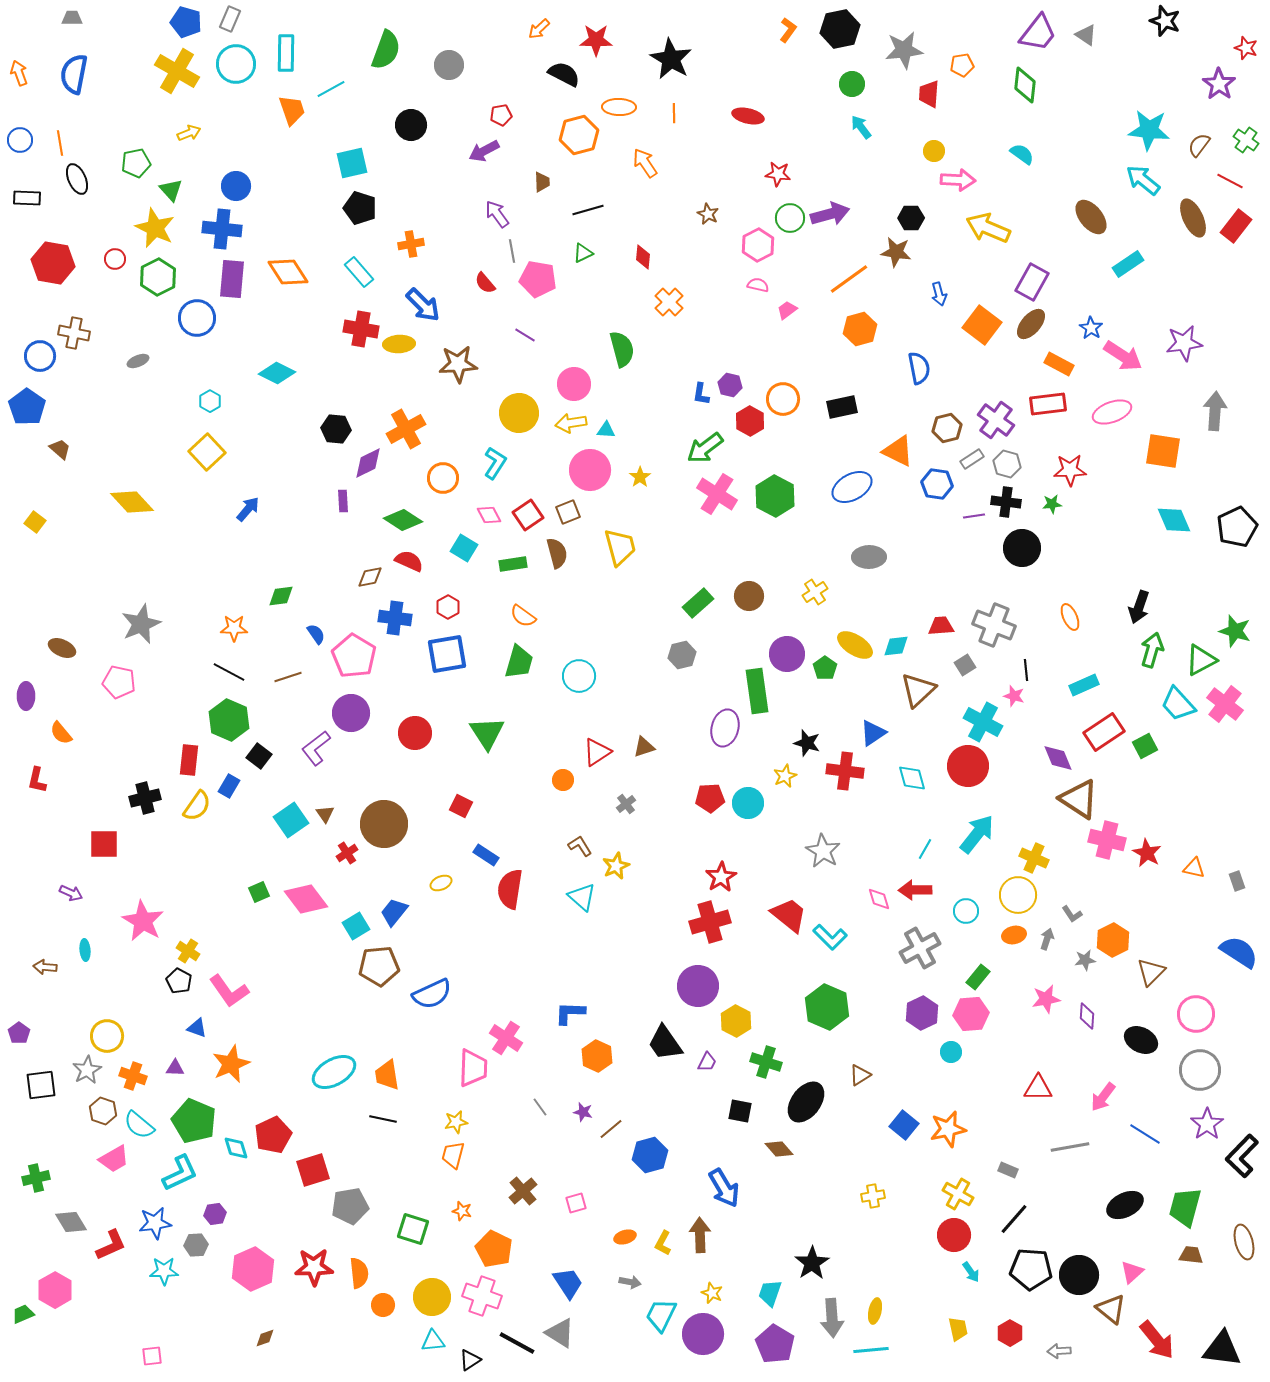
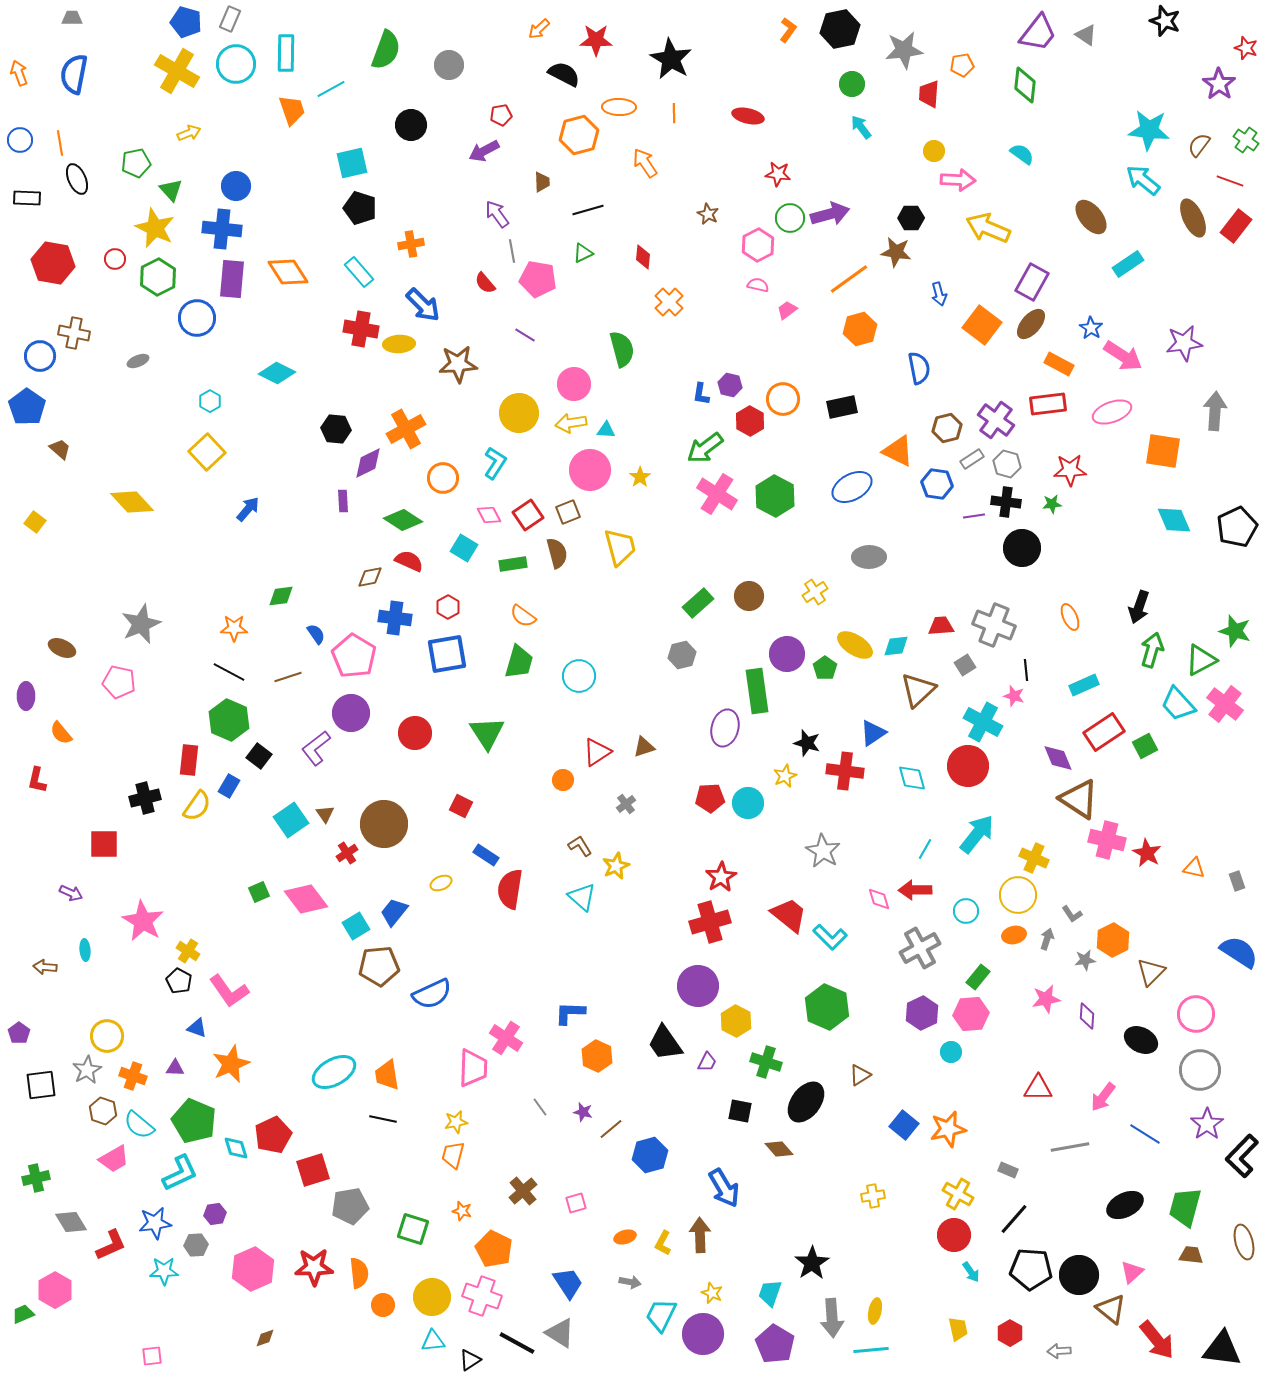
red line at (1230, 181): rotated 8 degrees counterclockwise
